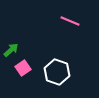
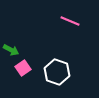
green arrow: rotated 70 degrees clockwise
